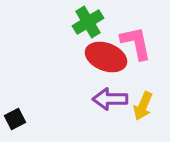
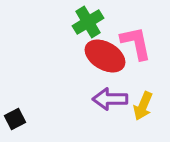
red ellipse: moved 1 px left, 1 px up; rotated 9 degrees clockwise
